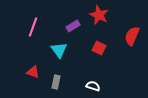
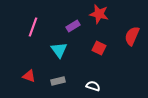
red star: moved 1 px up; rotated 12 degrees counterclockwise
red triangle: moved 4 px left, 4 px down
gray rectangle: moved 2 px right, 1 px up; rotated 64 degrees clockwise
